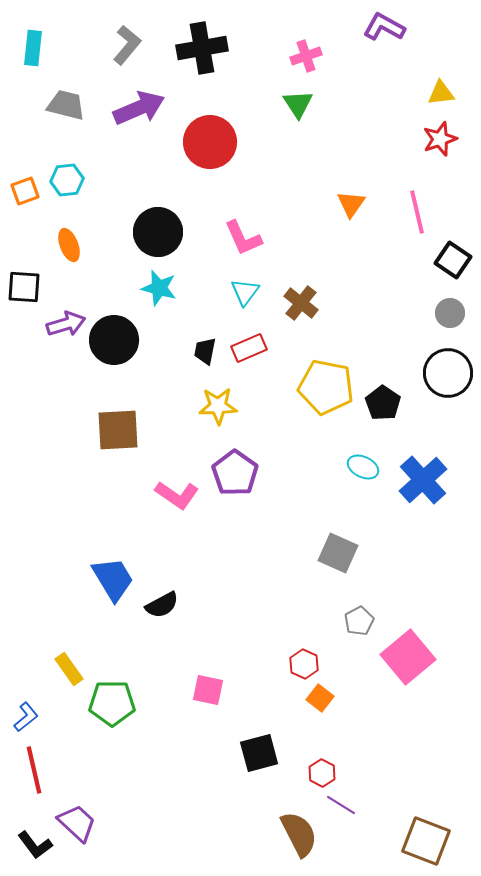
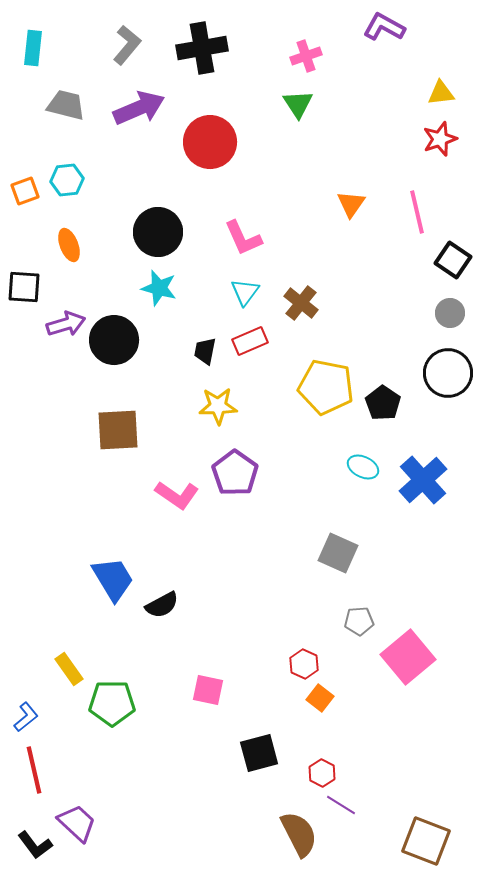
red rectangle at (249, 348): moved 1 px right, 7 px up
gray pentagon at (359, 621): rotated 24 degrees clockwise
